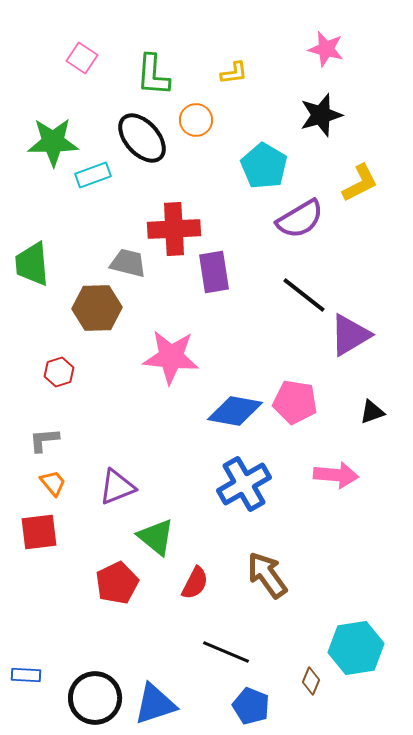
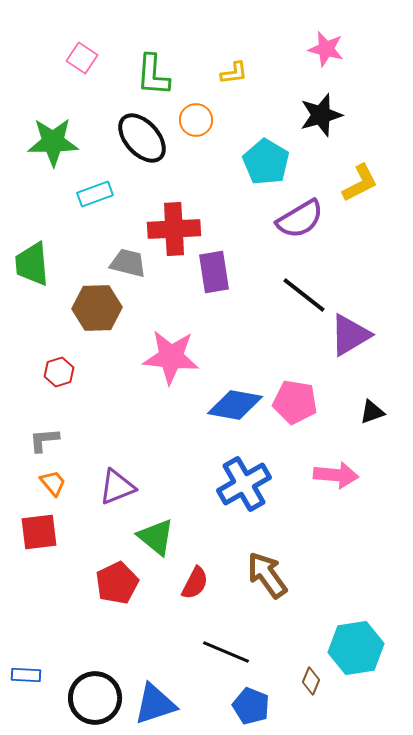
cyan pentagon at (264, 166): moved 2 px right, 4 px up
cyan rectangle at (93, 175): moved 2 px right, 19 px down
blue diamond at (235, 411): moved 6 px up
